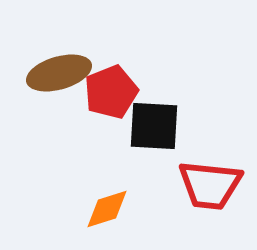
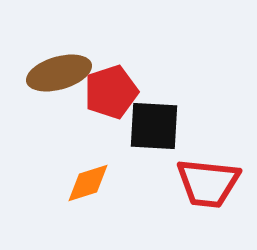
red pentagon: rotated 4 degrees clockwise
red trapezoid: moved 2 px left, 2 px up
orange diamond: moved 19 px left, 26 px up
